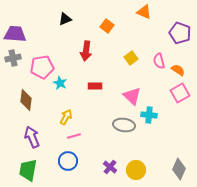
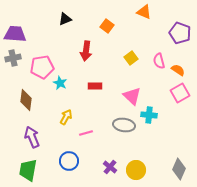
pink line: moved 12 px right, 3 px up
blue circle: moved 1 px right
